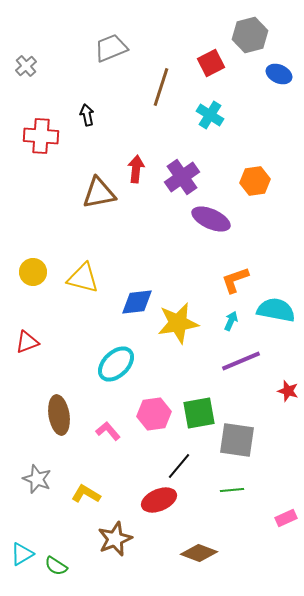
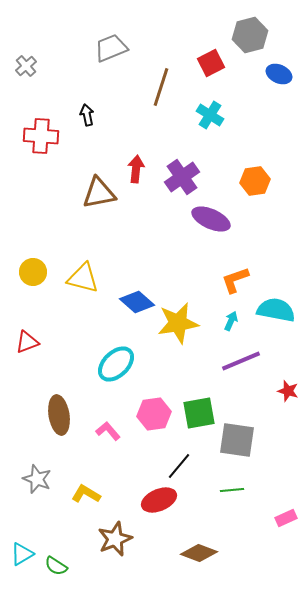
blue diamond: rotated 48 degrees clockwise
